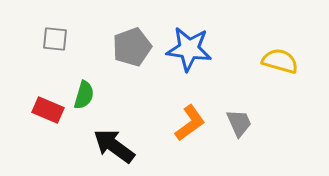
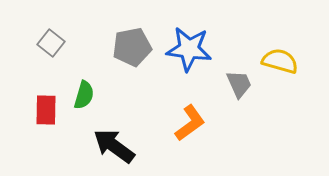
gray square: moved 4 px left, 4 px down; rotated 32 degrees clockwise
gray pentagon: rotated 9 degrees clockwise
red rectangle: moved 2 px left; rotated 68 degrees clockwise
gray trapezoid: moved 39 px up
